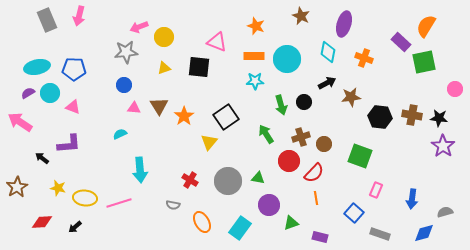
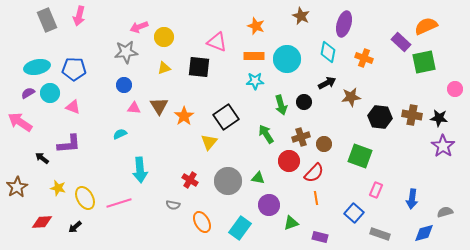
orange semicircle at (426, 26): rotated 35 degrees clockwise
yellow ellipse at (85, 198): rotated 55 degrees clockwise
